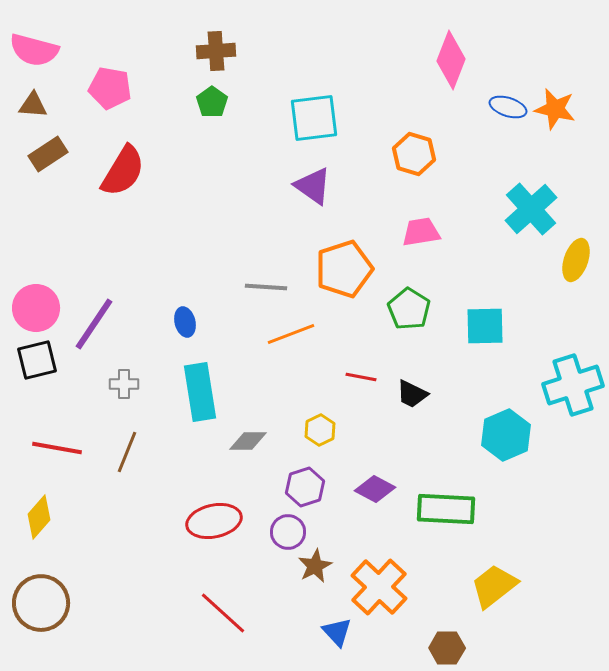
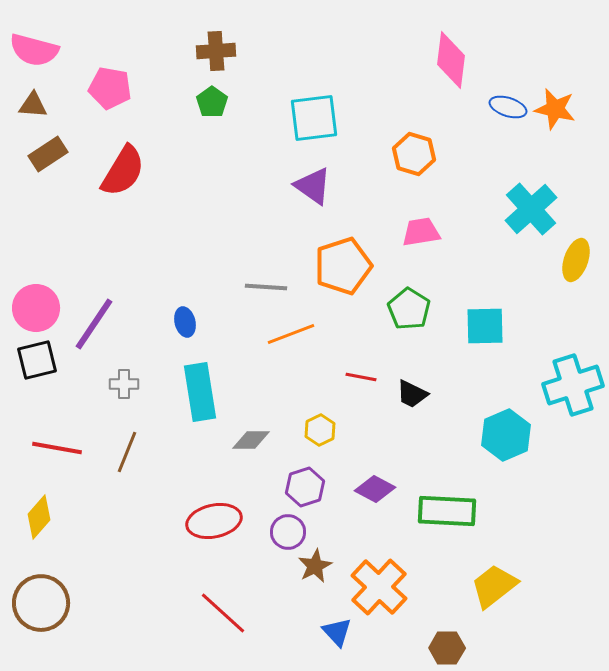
pink diamond at (451, 60): rotated 14 degrees counterclockwise
orange pentagon at (344, 269): moved 1 px left, 3 px up
gray diamond at (248, 441): moved 3 px right, 1 px up
green rectangle at (446, 509): moved 1 px right, 2 px down
